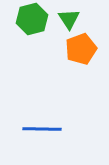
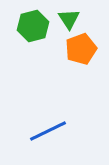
green hexagon: moved 1 px right, 7 px down
blue line: moved 6 px right, 2 px down; rotated 27 degrees counterclockwise
